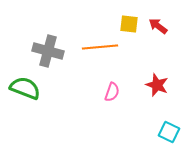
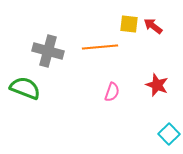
red arrow: moved 5 px left
cyan square: moved 2 px down; rotated 20 degrees clockwise
